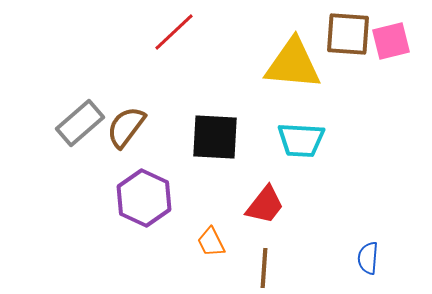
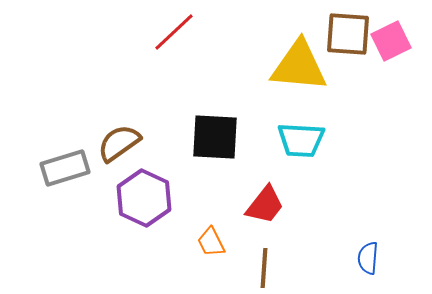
pink square: rotated 12 degrees counterclockwise
yellow triangle: moved 6 px right, 2 px down
gray rectangle: moved 15 px left, 45 px down; rotated 24 degrees clockwise
brown semicircle: moved 7 px left, 16 px down; rotated 18 degrees clockwise
